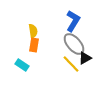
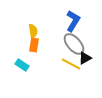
yellow line: rotated 18 degrees counterclockwise
